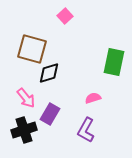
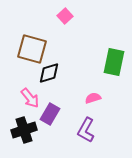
pink arrow: moved 4 px right
